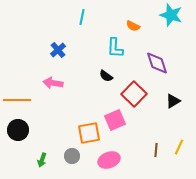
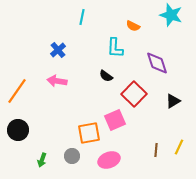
pink arrow: moved 4 px right, 2 px up
orange line: moved 9 px up; rotated 56 degrees counterclockwise
